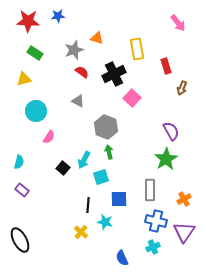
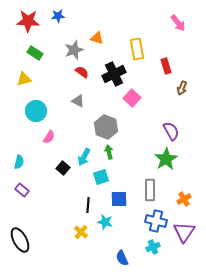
cyan arrow: moved 3 px up
